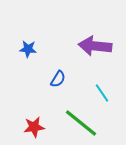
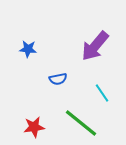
purple arrow: rotated 56 degrees counterclockwise
blue semicircle: rotated 48 degrees clockwise
